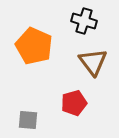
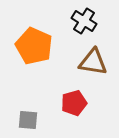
black cross: rotated 15 degrees clockwise
brown triangle: rotated 44 degrees counterclockwise
